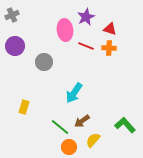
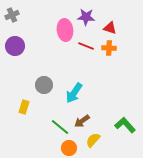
purple star: rotated 30 degrees clockwise
red triangle: moved 1 px up
gray circle: moved 23 px down
orange circle: moved 1 px down
